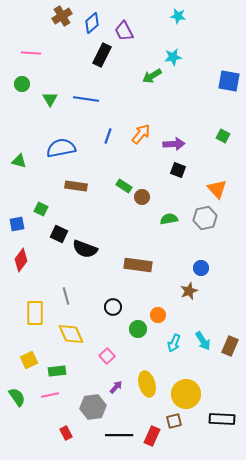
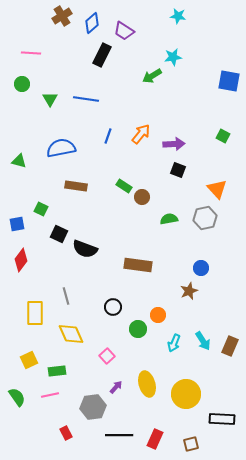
purple trapezoid at (124, 31): rotated 30 degrees counterclockwise
brown square at (174, 421): moved 17 px right, 23 px down
red rectangle at (152, 436): moved 3 px right, 3 px down
